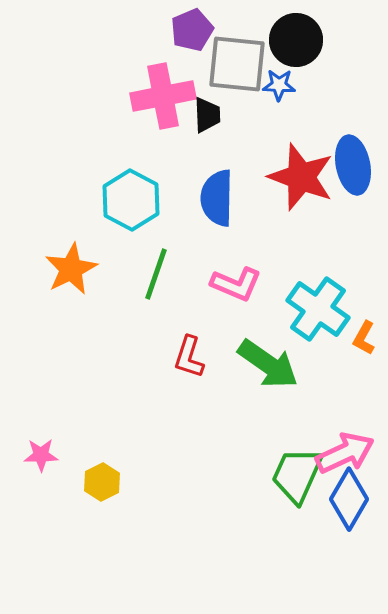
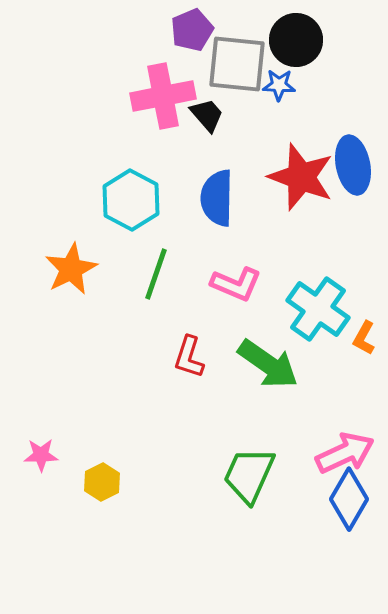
black trapezoid: rotated 39 degrees counterclockwise
green trapezoid: moved 48 px left
